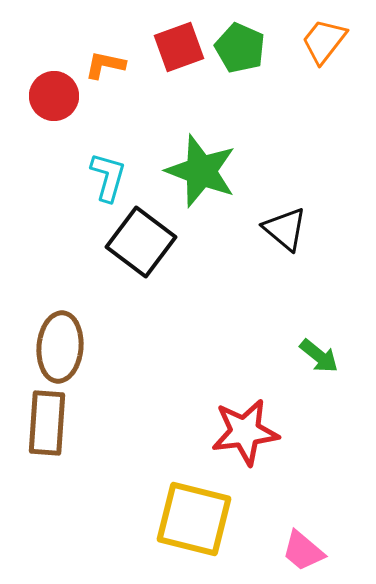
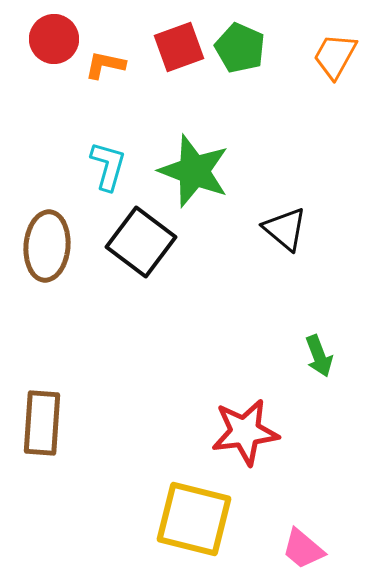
orange trapezoid: moved 11 px right, 15 px down; rotated 9 degrees counterclockwise
red circle: moved 57 px up
green star: moved 7 px left
cyan L-shape: moved 11 px up
brown ellipse: moved 13 px left, 101 px up
green arrow: rotated 30 degrees clockwise
brown rectangle: moved 5 px left
pink trapezoid: moved 2 px up
